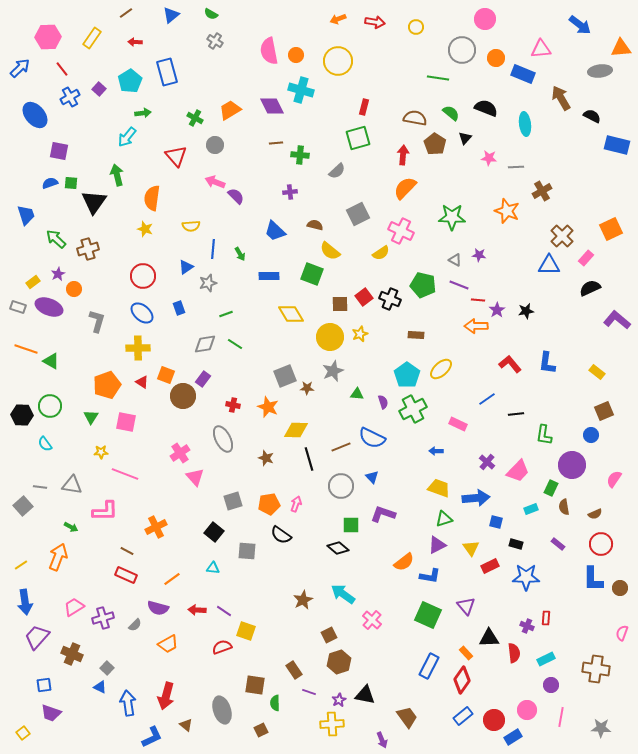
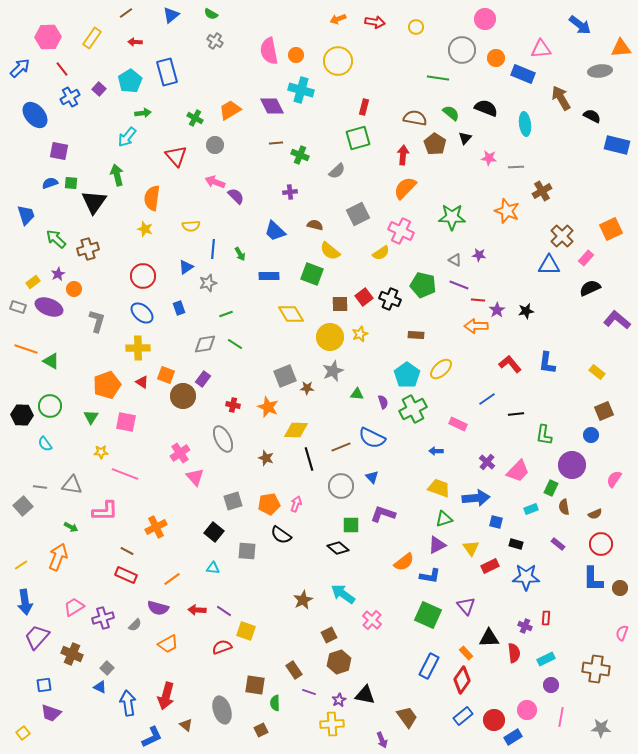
green cross at (300, 155): rotated 18 degrees clockwise
purple cross at (527, 626): moved 2 px left
